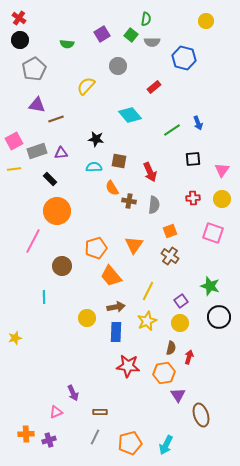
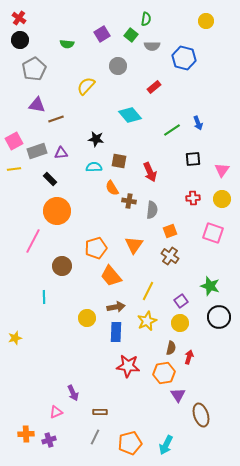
gray semicircle at (152, 42): moved 4 px down
gray semicircle at (154, 205): moved 2 px left, 5 px down
